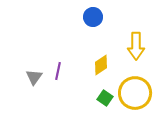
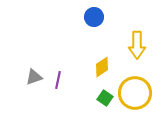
blue circle: moved 1 px right
yellow arrow: moved 1 px right, 1 px up
yellow diamond: moved 1 px right, 2 px down
purple line: moved 9 px down
gray triangle: rotated 36 degrees clockwise
